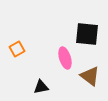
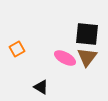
pink ellipse: rotated 45 degrees counterclockwise
brown triangle: moved 3 px left, 19 px up; rotated 30 degrees clockwise
black triangle: rotated 42 degrees clockwise
